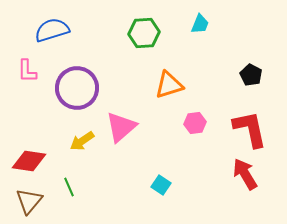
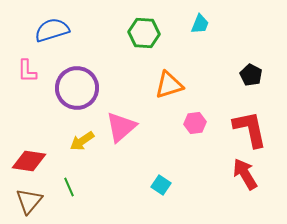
green hexagon: rotated 8 degrees clockwise
